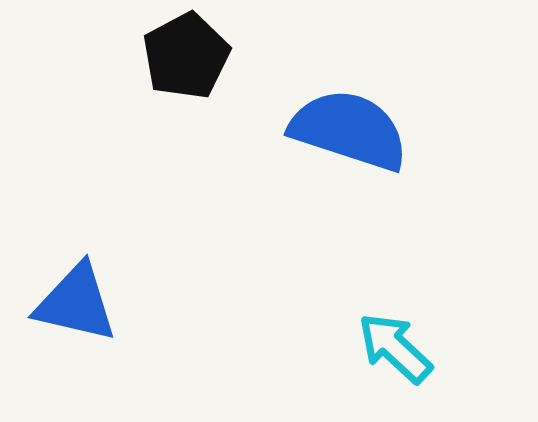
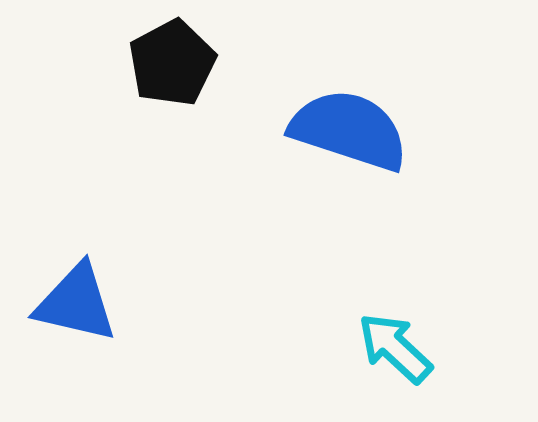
black pentagon: moved 14 px left, 7 px down
